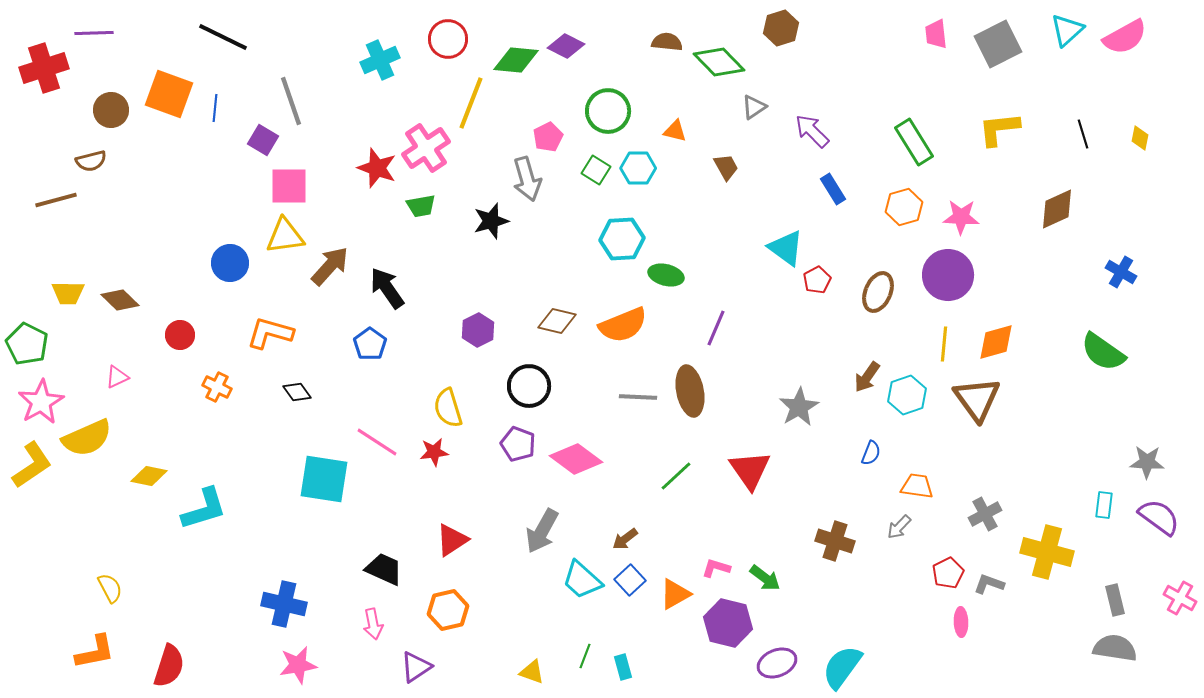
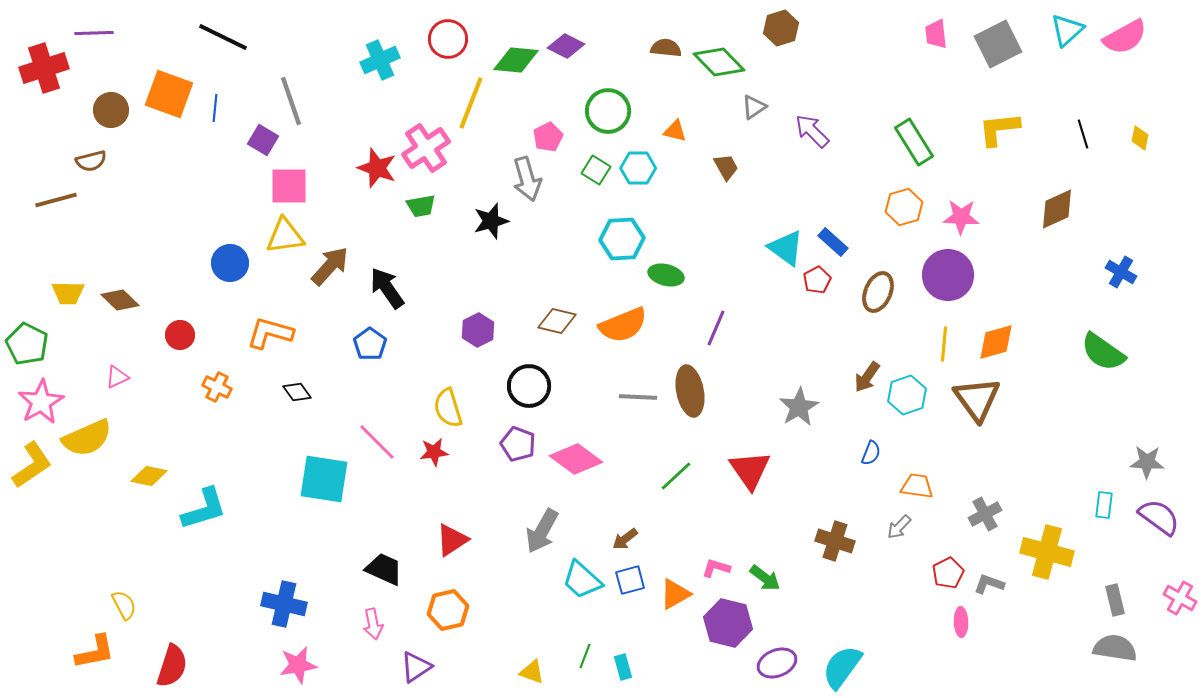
brown semicircle at (667, 42): moved 1 px left, 6 px down
blue rectangle at (833, 189): moved 53 px down; rotated 16 degrees counterclockwise
pink line at (377, 442): rotated 12 degrees clockwise
blue square at (630, 580): rotated 28 degrees clockwise
yellow semicircle at (110, 588): moved 14 px right, 17 px down
red semicircle at (169, 666): moved 3 px right
